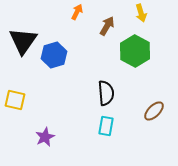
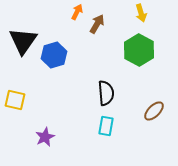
brown arrow: moved 10 px left, 2 px up
green hexagon: moved 4 px right, 1 px up
